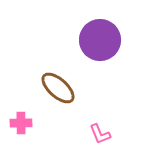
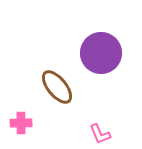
purple circle: moved 1 px right, 13 px down
brown ellipse: moved 1 px left, 1 px up; rotated 9 degrees clockwise
